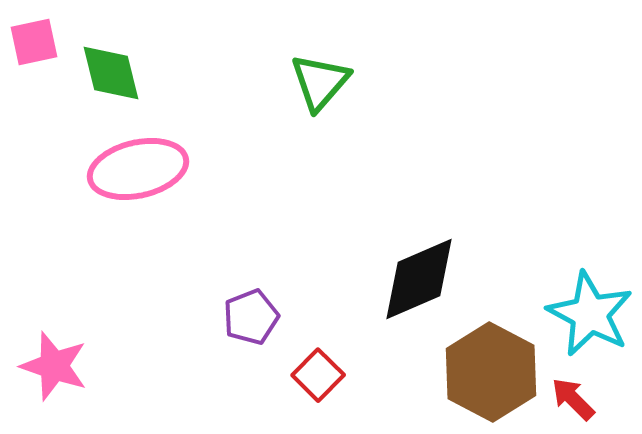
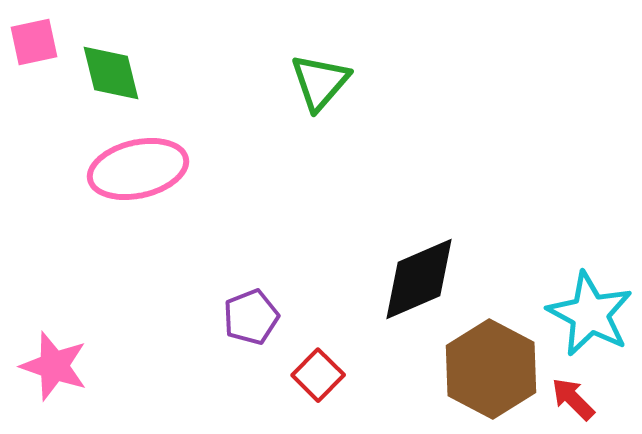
brown hexagon: moved 3 px up
